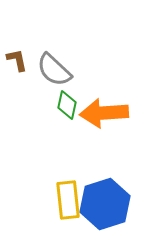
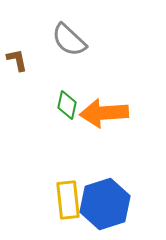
gray semicircle: moved 15 px right, 30 px up
